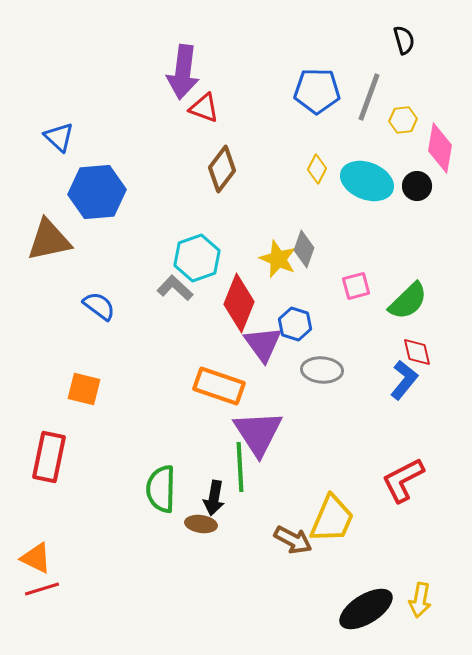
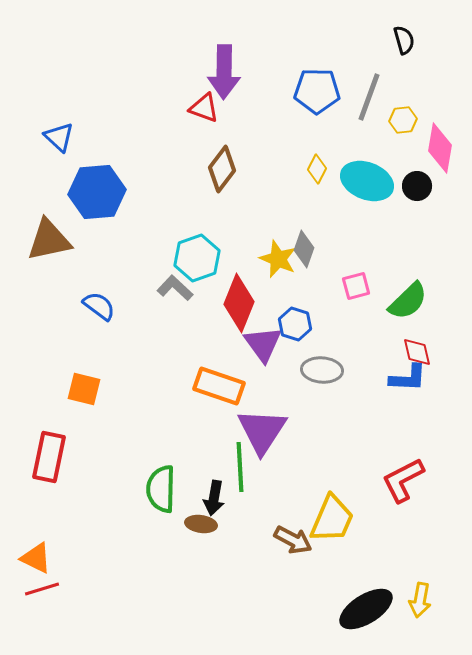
purple arrow at (183, 72): moved 41 px right; rotated 6 degrees counterclockwise
blue L-shape at (404, 380): moved 4 px right, 2 px up; rotated 54 degrees clockwise
purple triangle at (258, 433): moved 4 px right, 2 px up; rotated 6 degrees clockwise
